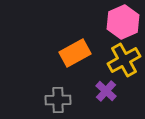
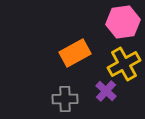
pink hexagon: rotated 16 degrees clockwise
yellow cross: moved 4 px down
gray cross: moved 7 px right, 1 px up
